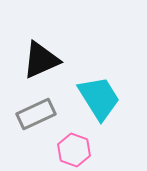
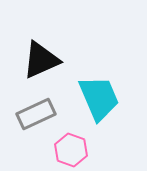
cyan trapezoid: rotated 9 degrees clockwise
pink hexagon: moved 3 px left
